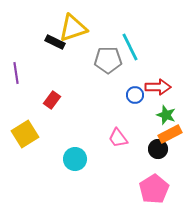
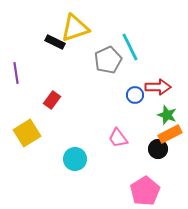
yellow triangle: moved 2 px right
gray pentagon: rotated 24 degrees counterclockwise
green star: moved 1 px right
yellow square: moved 2 px right, 1 px up
pink pentagon: moved 9 px left, 2 px down
